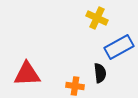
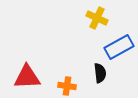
red triangle: moved 3 px down
orange cross: moved 8 px left
